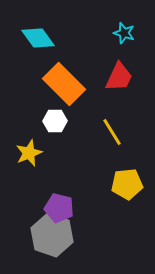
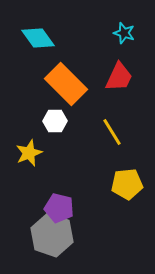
orange rectangle: moved 2 px right
